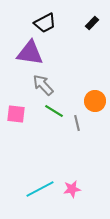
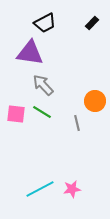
green line: moved 12 px left, 1 px down
